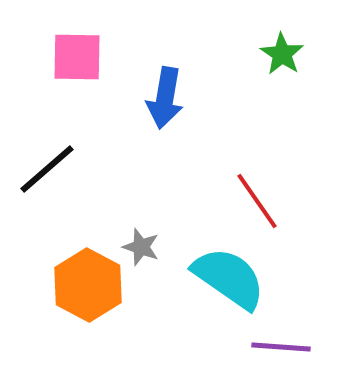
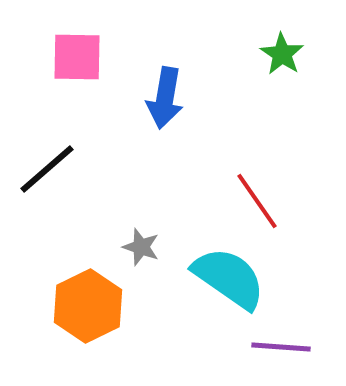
orange hexagon: moved 21 px down; rotated 6 degrees clockwise
